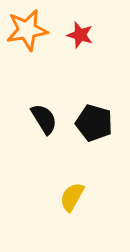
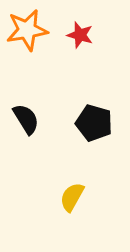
black semicircle: moved 18 px left
